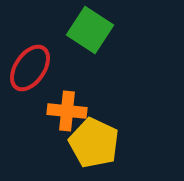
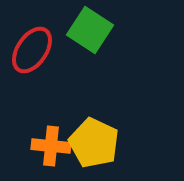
red ellipse: moved 2 px right, 18 px up
orange cross: moved 16 px left, 35 px down
